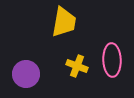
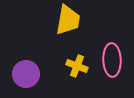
yellow trapezoid: moved 4 px right, 2 px up
